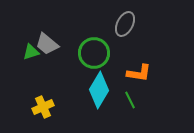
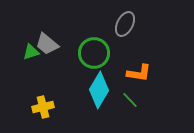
green line: rotated 18 degrees counterclockwise
yellow cross: rotated 10 degrees clockwise
